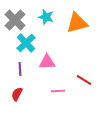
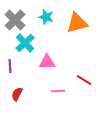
cyan cross: moved 1 px left
purple line: moved 10 px left, 3 px up
